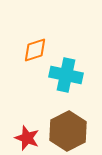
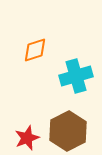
cyan cross: moved 10 px right, 1 px down; rotated 28 degrees counterclockwise
red star: rotated 30 degrees clockwise
